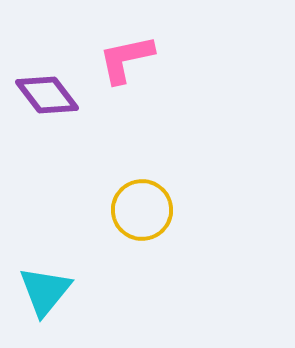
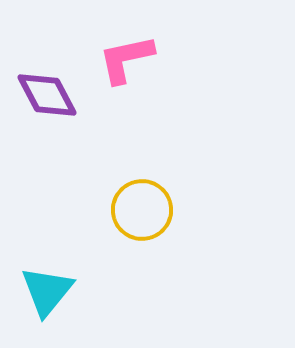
purple diamond: rotated 10 degrees clockwise
cyan triangle: moved 2 px right
